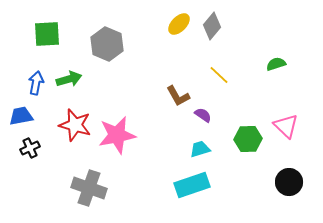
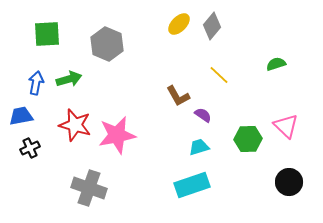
cyan trapezoid: moved 1 px left, 2 px up
